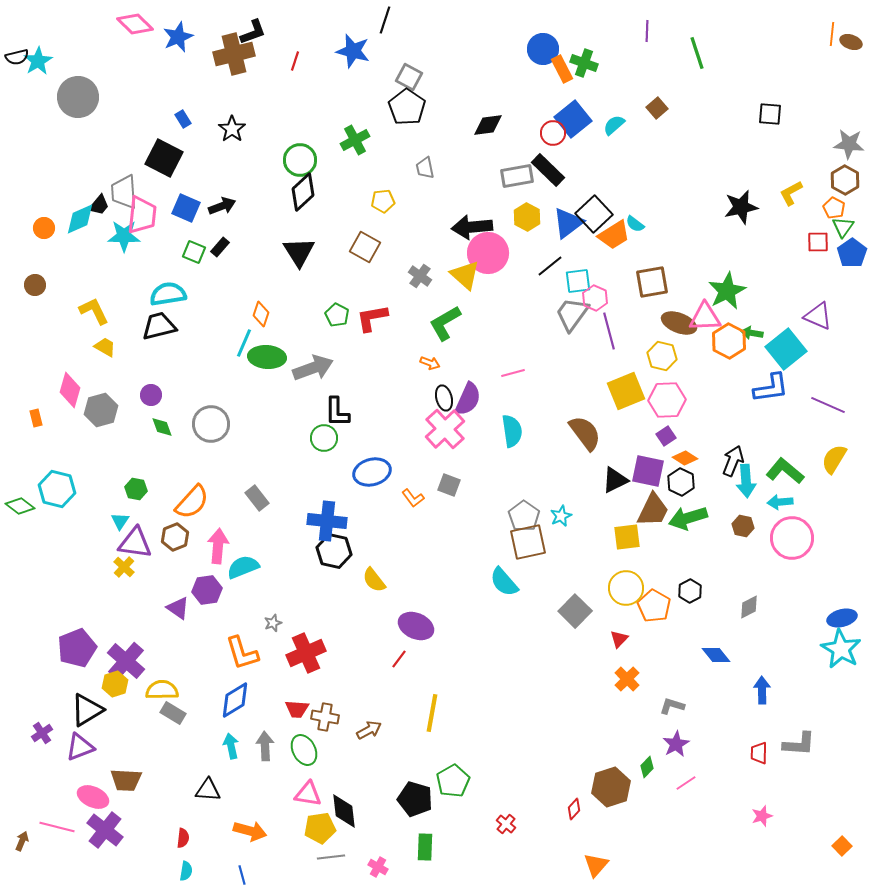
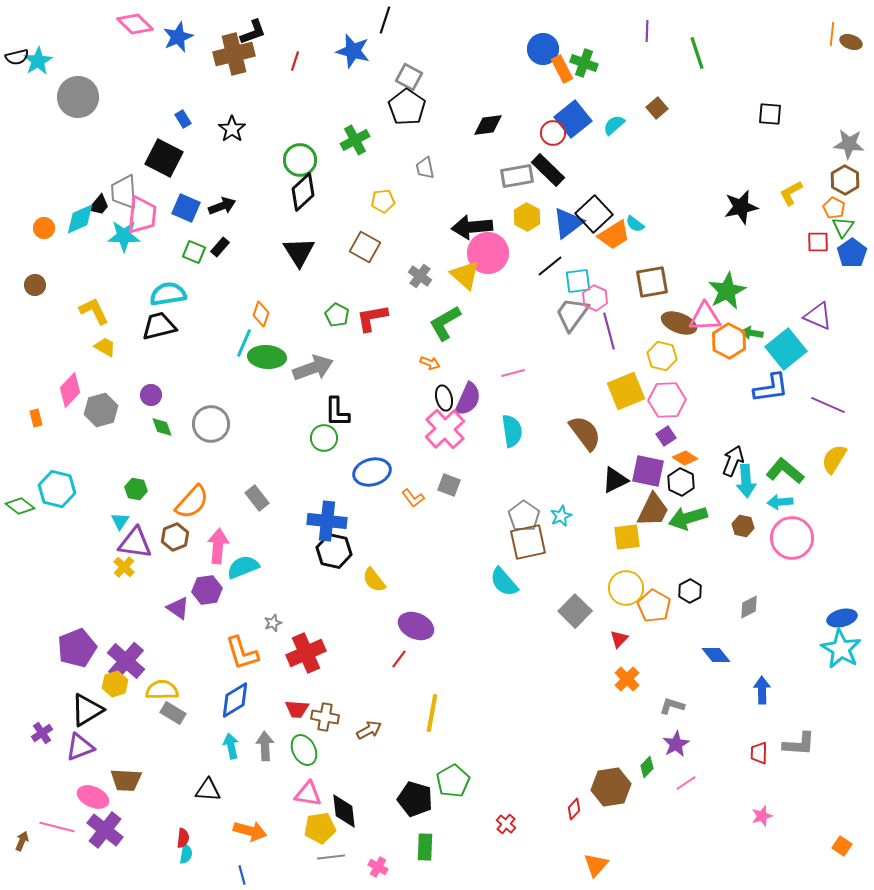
pink diamond at (70, 390): rotated 28 degrees clockwise
brown hexagon at (611, 787): rotated 9 degrees clockwise
orange square at (842, 846): rotated 12 degrees counterclockwise
cyan semicircle at (186, 871): moved 17 px up
